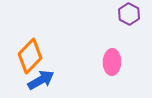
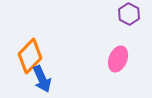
pink ellipse: moved 6 px right, 3 px up; rotated 20 degrees clockwise
blue arrow: moved 1 px right, 1 px up; rotated 96 degrees clockwise
